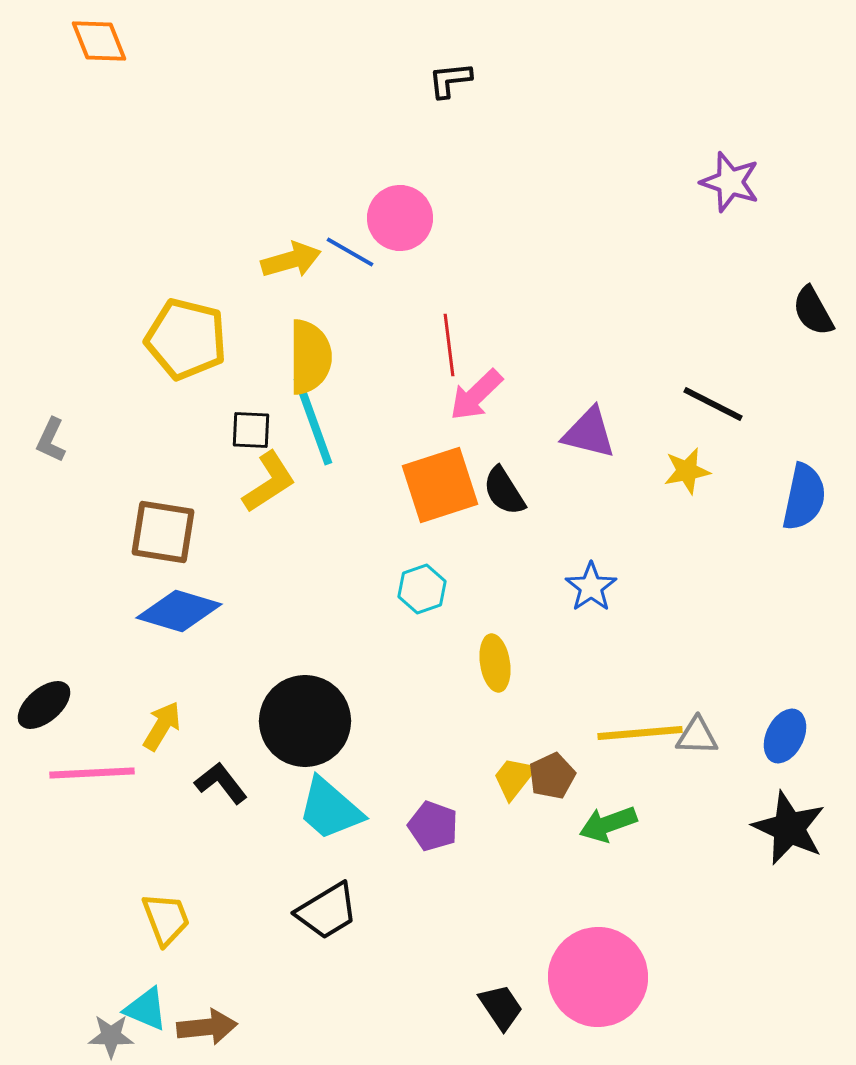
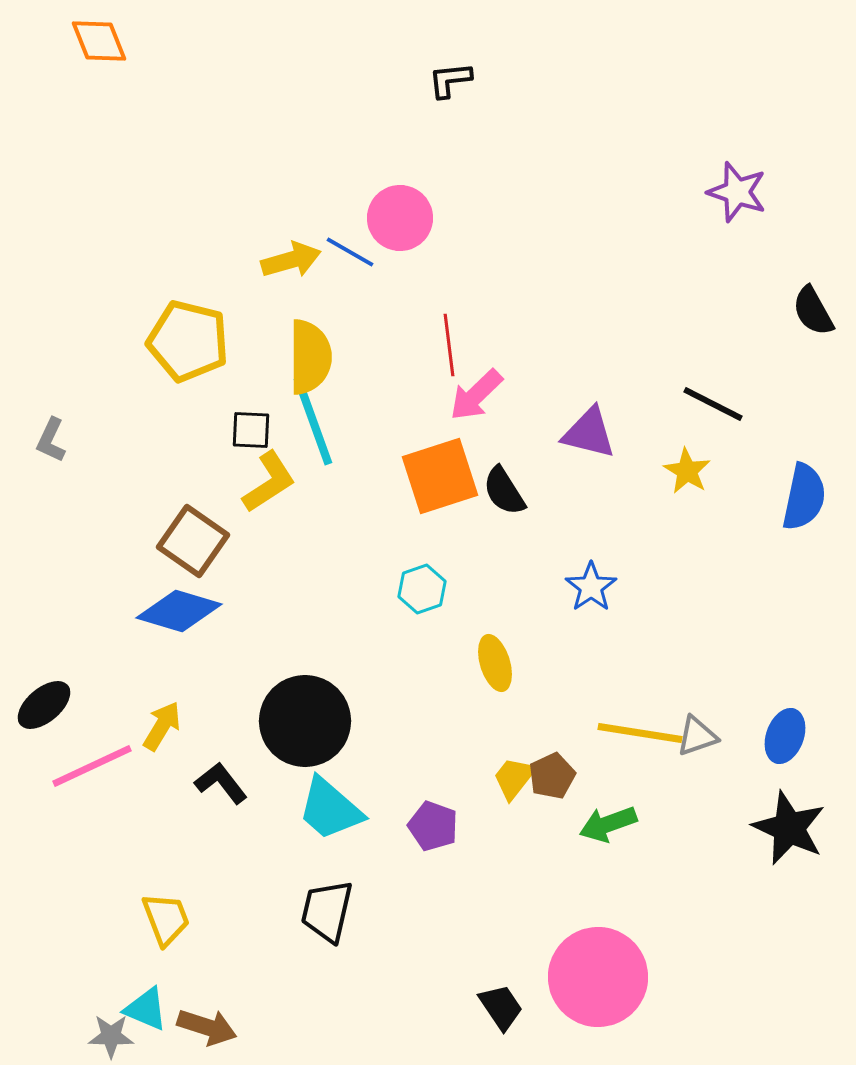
purple star at (730, 182): moved 7 px right, 10 px down
yellow pentagon at (186, 339): moved 2 px right, 2 px down
yellow star at (687, 471): rotated 30 degrees counterclockwise
orange square at (440, 485): moved 9 px up
brown square at (163, 532): moved 30 px right, 9 px down; rotated 26 degrees clockwise
yellow ellipse at (495, 663): rotated 8 degrees counterclockwise
yellow line at (640, 733): rotated 14 degrees clockwise
gray triangle at (697, 736): rotated 21 degrees counterclockwise
blue ellipse at (785, 736): rotated 6 degrees counterclockwise
pink line at (92, 773): moved 7 px up; rotated 22 degrees counterclockwise
black trapezoid at (327, 911): rotated 134 degrees clockwise
brown arrow at (207, 1027): rotated 24 degrees clockwise
